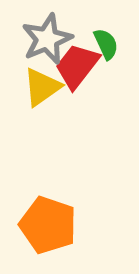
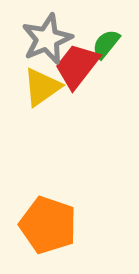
green semicircle: rotated 116 degrees counterclockwise
